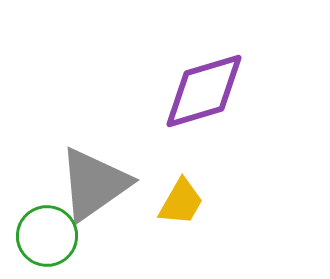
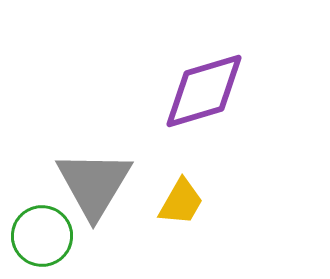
gray triangle: rotated 24 degrees counterclockwise
green circle: moved 5 px left
